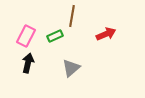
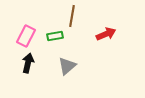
green rectangle: rotated 14 degrees clockwise
gray triangle: moved 4 px left, 2 px up
